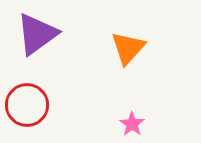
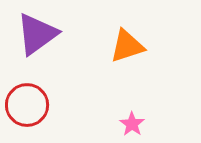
orange triangle: moved 1 px left, 2 px up; rotated 30 degrees clockwise
